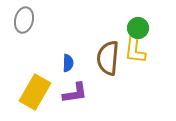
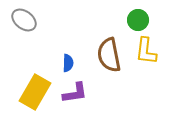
gray ellipse: rotated 65 degrees counterclockwise
green circle: moved 8 px up
yellow L-shape: moved 11 px right, 1 px down
brown semicircle: moved 1 px right, 3 px up; rotated 16 degrees counterclockwise
